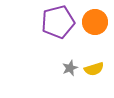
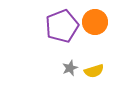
purple pentagon: moved 4 px right, 4 px down; rotated 8 degrees counterclockwise
yellow semicircle: moved 2 px down
